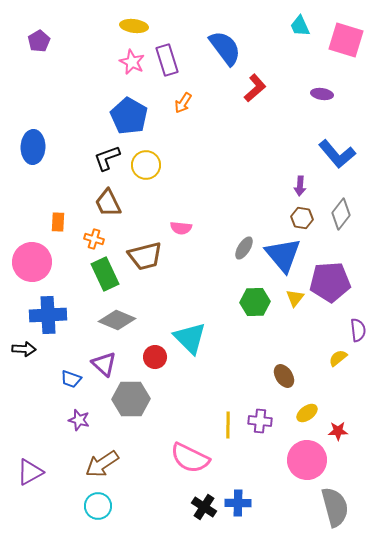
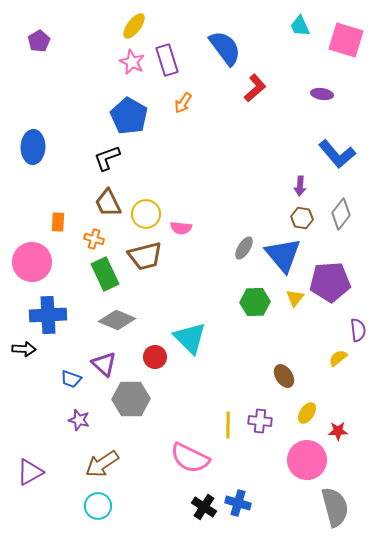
yellow ellipse at (134, 26): rotated 60 degrees counterclockwise
yellow circle at (146, 165): moved 49 px down
yellow ellipse at (307, 413): rotated 20 degrees counterclockwise
blue cross at (238, 503): rotated 15 degrees clockwise
